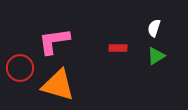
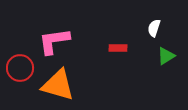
green triangle: moved 10 px right
